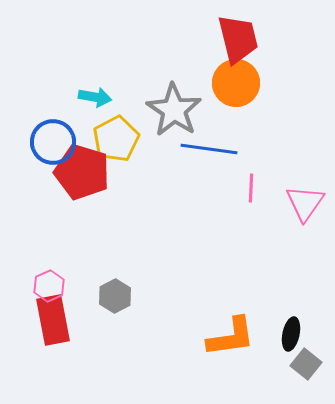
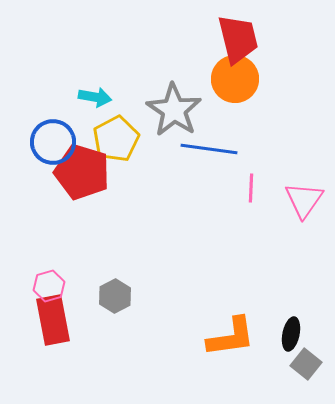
orange circle: moved 1 px left, 4 px up
pink triangle: moved 1 px left, 3 px up
pink hexagon: rotated 8 degrees clockwise
